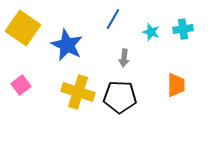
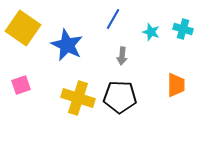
cyan cross: rotated 24 degrees clockwise
gray arrow: moved 2 px left, 2 px up
pink square: rotated 18 degrees clockwise
yellow cross: moved 6 px down
